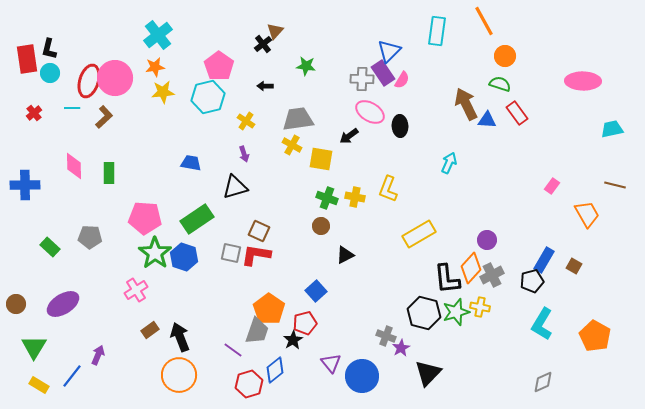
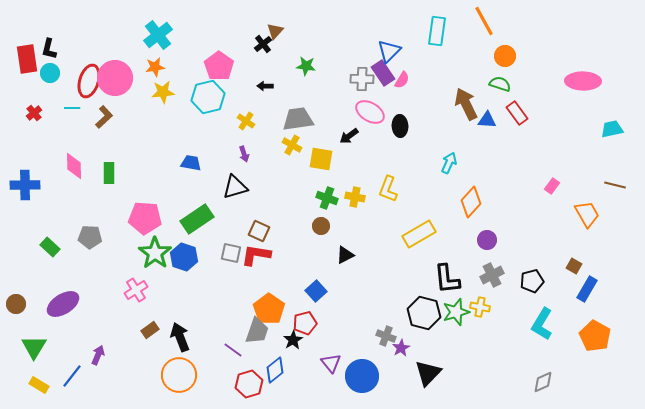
blue rectangle at (544, 260): moved 43 px right, 29 px down
orange diamond at (471, 268): moved 66 px up
